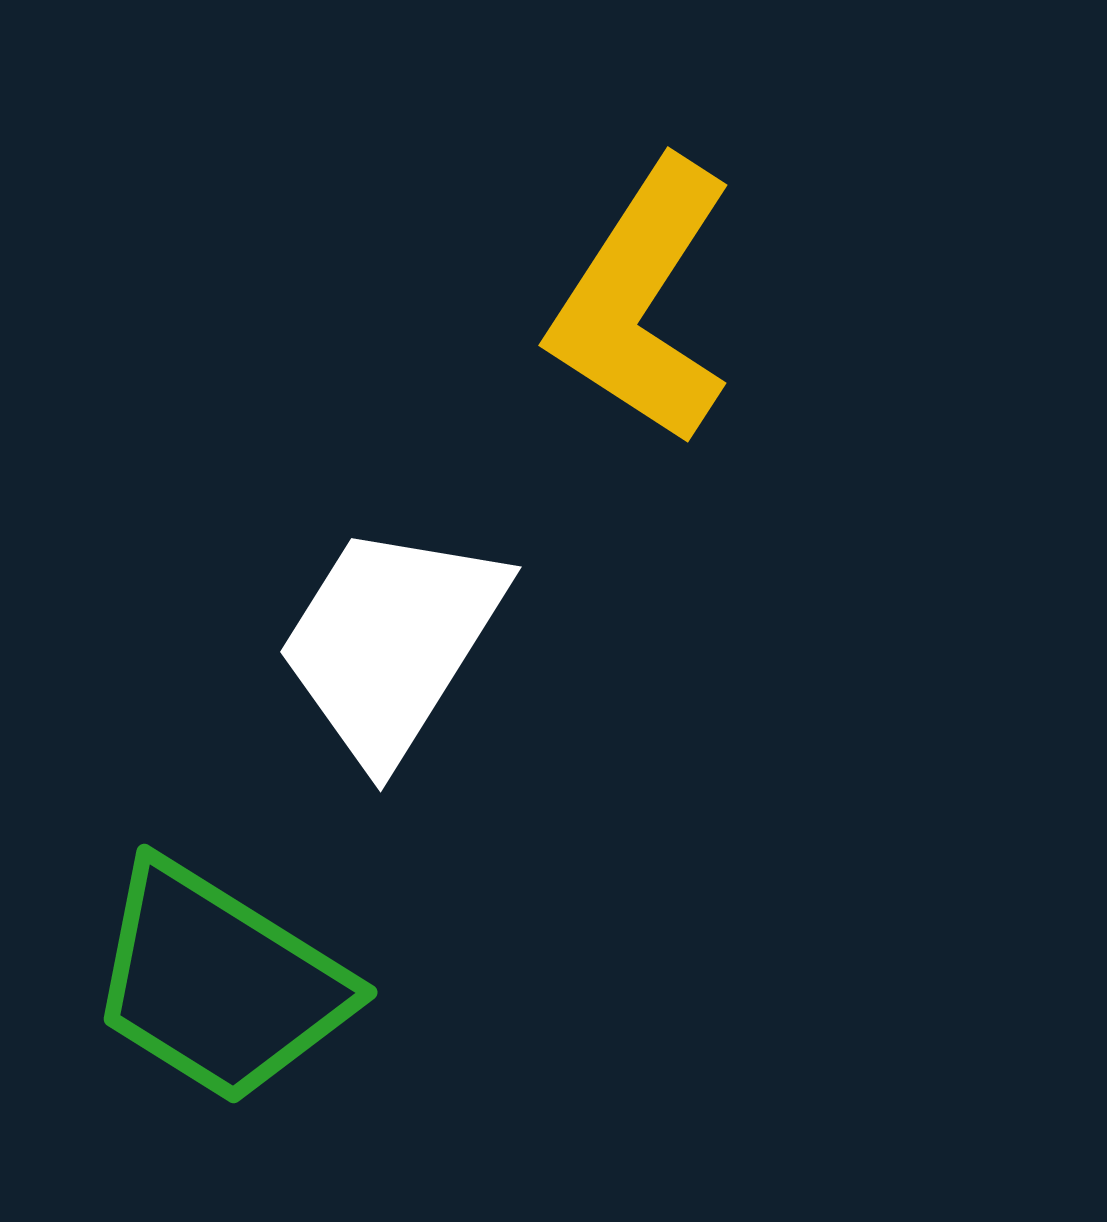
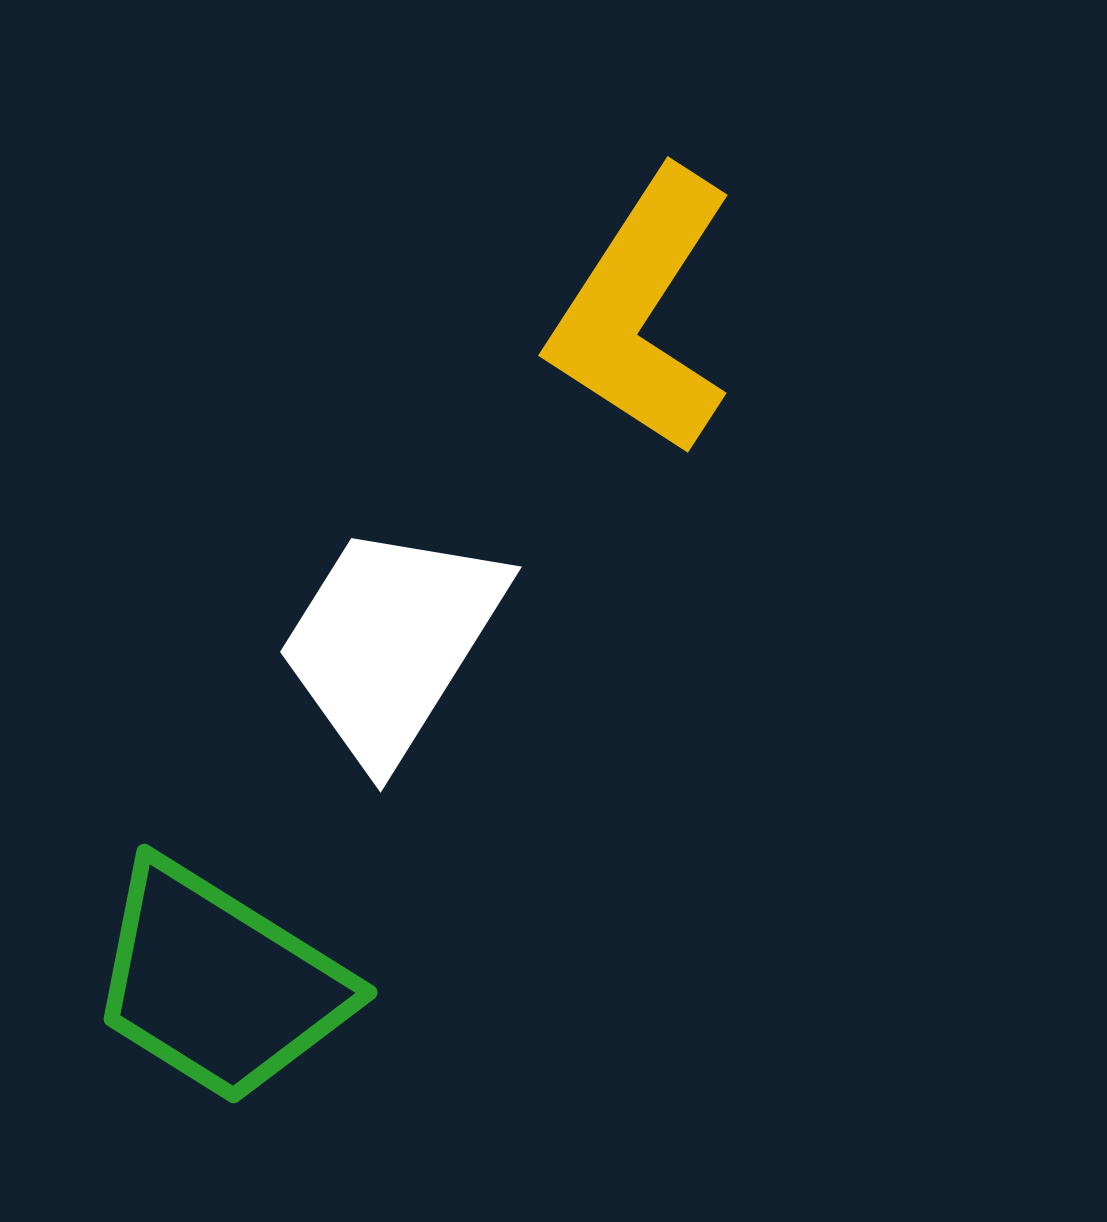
yellow L-shape: moved 10 px down
